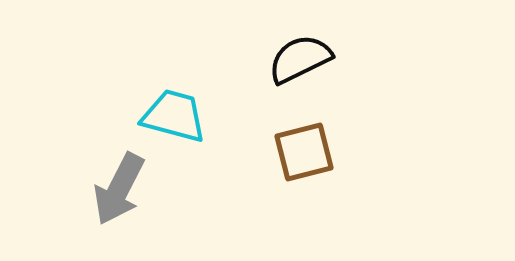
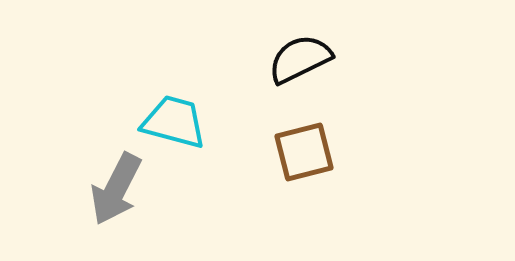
cyan trapezoid: moved 6 px down
gray arrow: moved 3 px left
